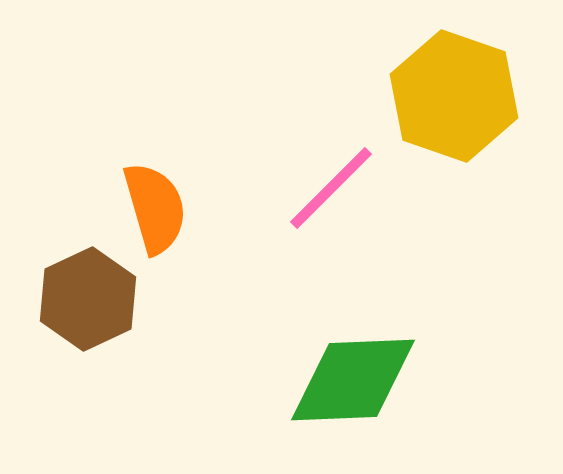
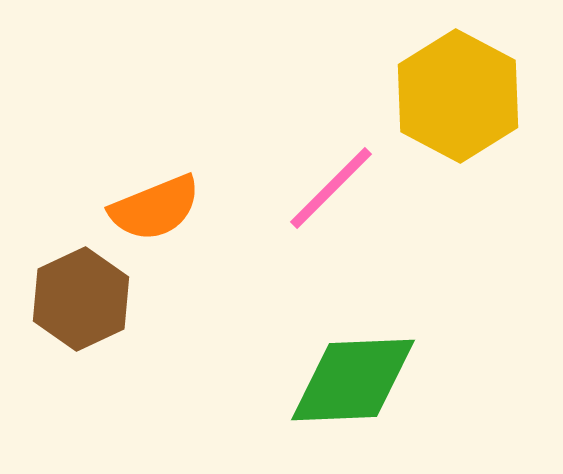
yellow hexagon: moved 4 px right; rotated 9 degrees clockwise
orange semicircle: rotated 84 degrees clockwise
brown hexagon: moved 7 px left
